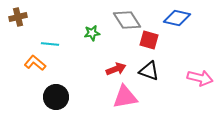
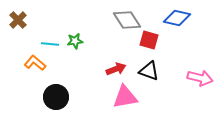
brown cross: moved 3 px down; rotated 30 degrees counterclockwise
green star: moved 17 px left, 8 px down
